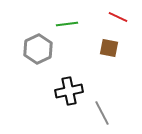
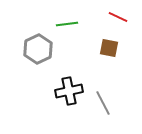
gray line: moved 1 px right, 10 px up
